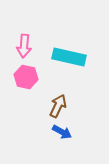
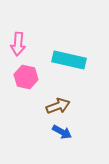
pink arrow: moved 6 px left, 2 px up
cyan rectangle: moved 3 px down
brown arrow: rotated 45 degrees clockwise
